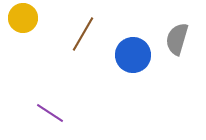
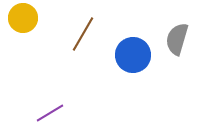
purple line: rotated 64 degrees counterclockwise
